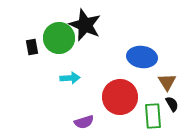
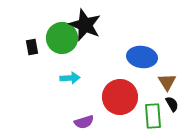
green circle: moved 3 px right
